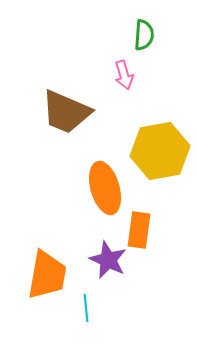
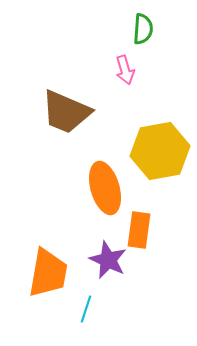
green semicircle: moved 1 px left, 6 px up
pink arrow: moved 1 px right, 5 px up
orange trapezoid: moved 1 px right, 2 px up
cyan line: moved 1 px down; rotated 24 degrees clockwise
